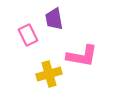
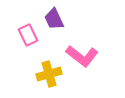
purple trapezoid: rotated 15 degrees counterclockwise
pink L-shape: rotated 28 degrees clockwise
